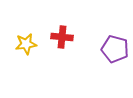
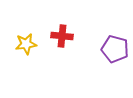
red cross: moved 1 px up
